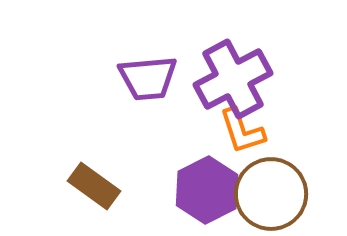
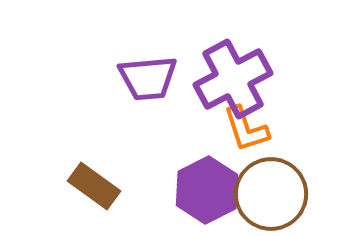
orange L-shape: moved 4 px right, 2 px up
